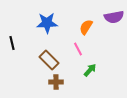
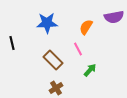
brown rectangle: moved 4 px right
brown cross: moved 6 px down; rotated 32 degrees counterclockwise
